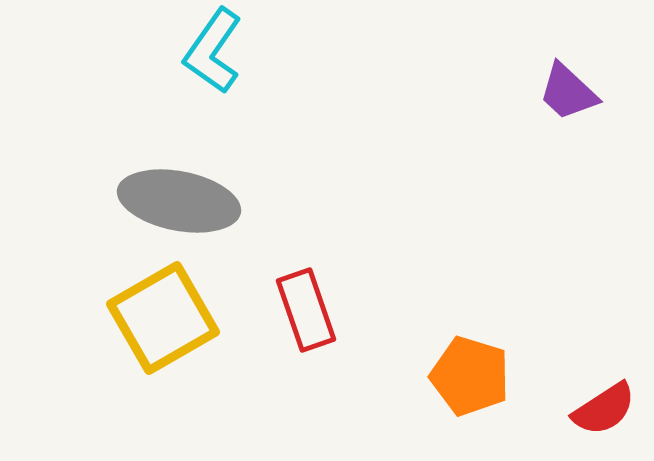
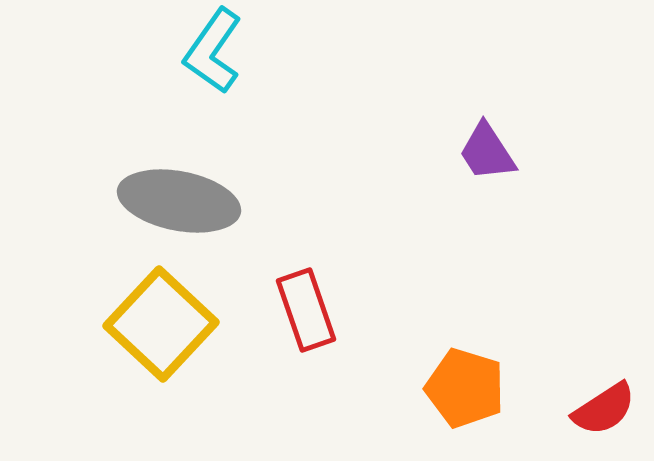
purple trapezoid: moved 81 px left, 60 px down; rotated 14 degrees clockwise
yellow square: moved 2 px left, 6 px down; rotated 17 degrees counterclockwise
orange pentagon: moved 5 px left, 12 px down
